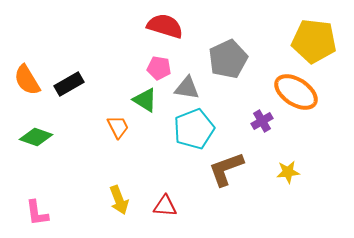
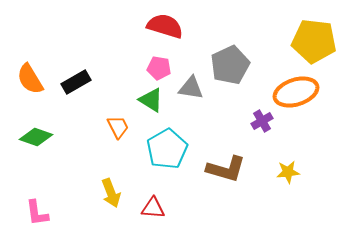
gray pentagon: moved 2 px right, 6 px down
orange semicircle: moved 3 px right, 1 px up
black rectangle: moved 7 px right, 2 px up
gray triangle: moved 4 px right
orange ellipse: rotated 51 degrees counterclockwise
green triangle: moved 6 px right
cyan pentagon: moved 27 px left, 20 px down; rotated 9 degrees counterclockwise
brown L-shape: rotated 144 degrees counterclockwise
yellow arrow: moved 8 px left, 7 px up
red triangle: moved 12 px left, 2 px down
